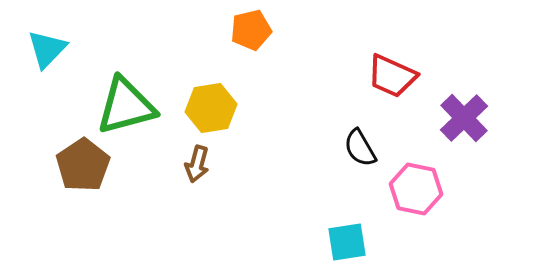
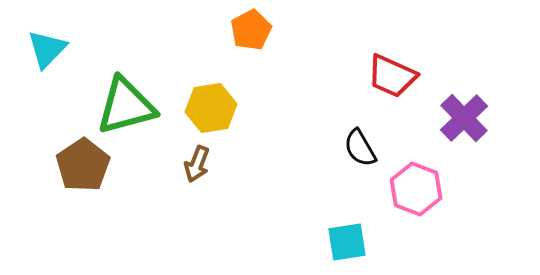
orange pentagon: rotated 15 degrees counterclockwise
brown arrow: rotated 6 degrees clockwise
pink hexagon: rotated 9 degrees clockwise
